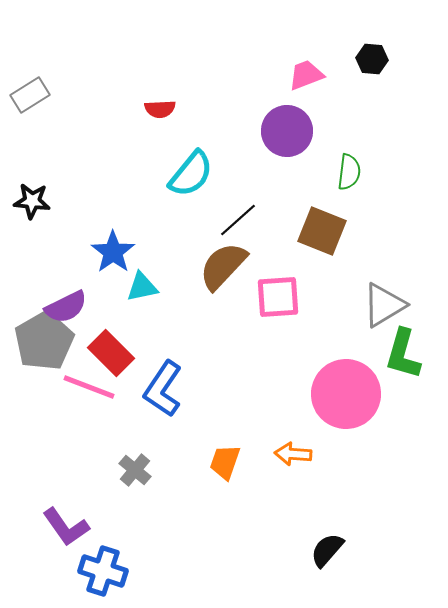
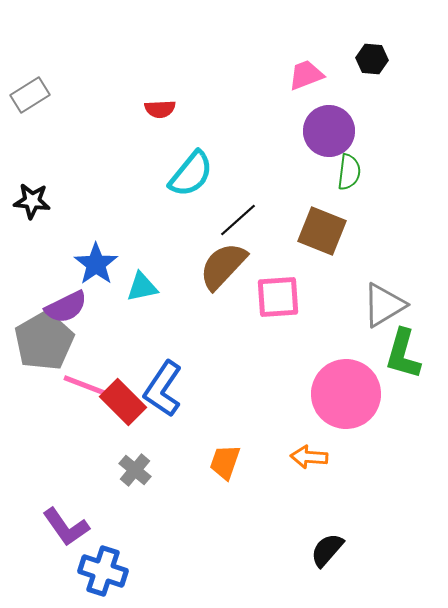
purple circle: moved 42 px right
blue star: moved 17 px left, 12 px down
red rectangle: moved 12 px right, 49 px down
orange arrow: moved 16 px right, 3 px down
